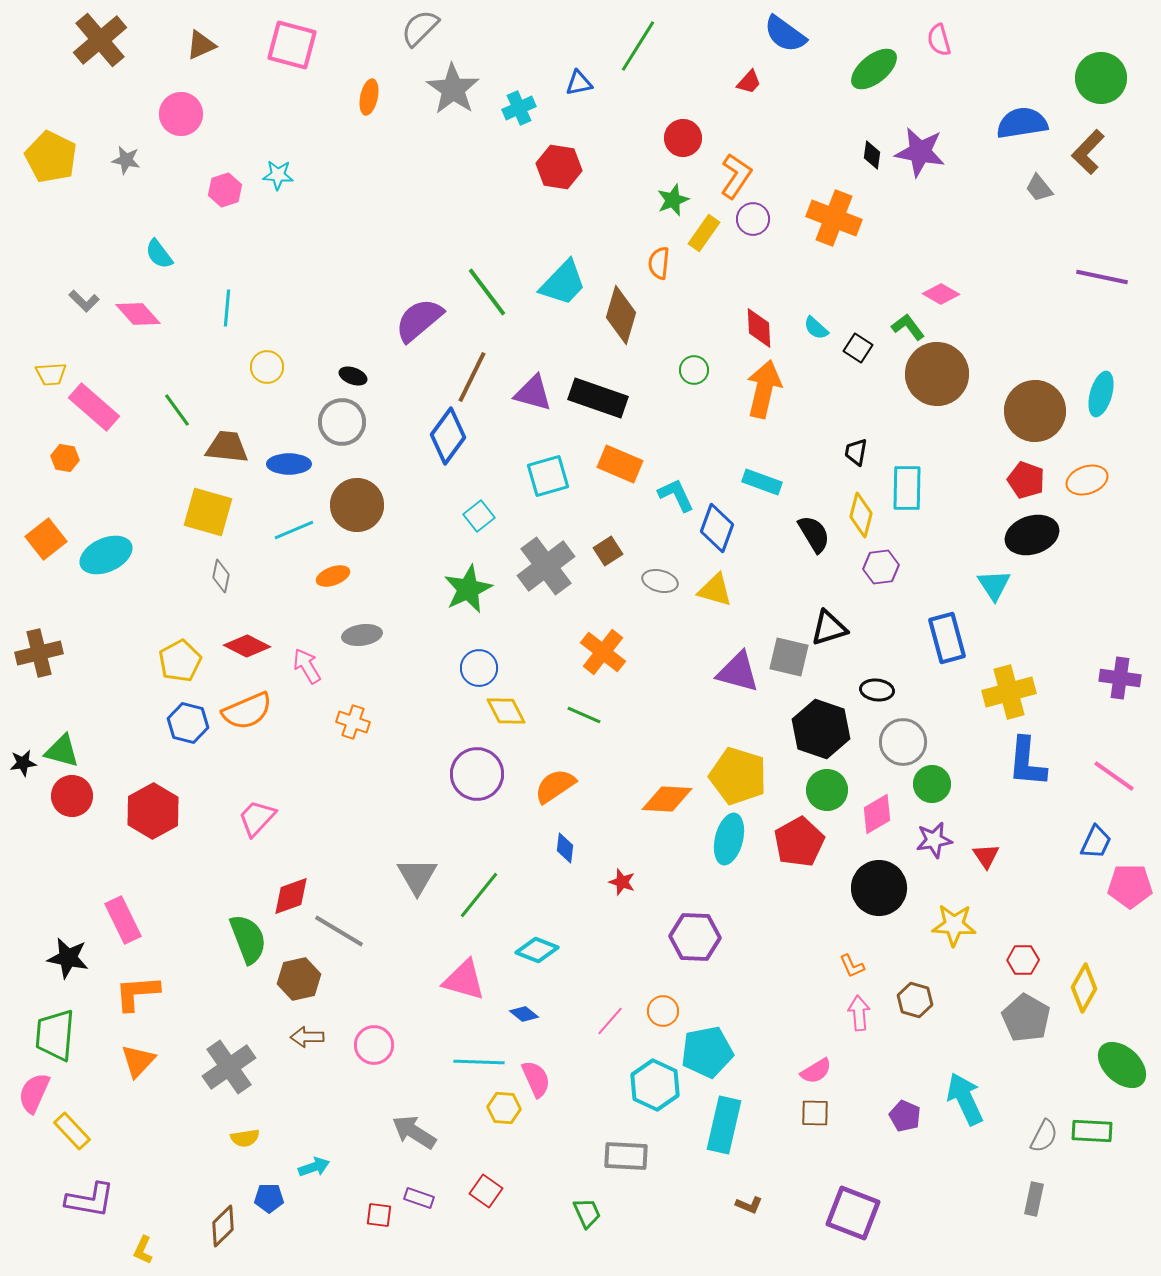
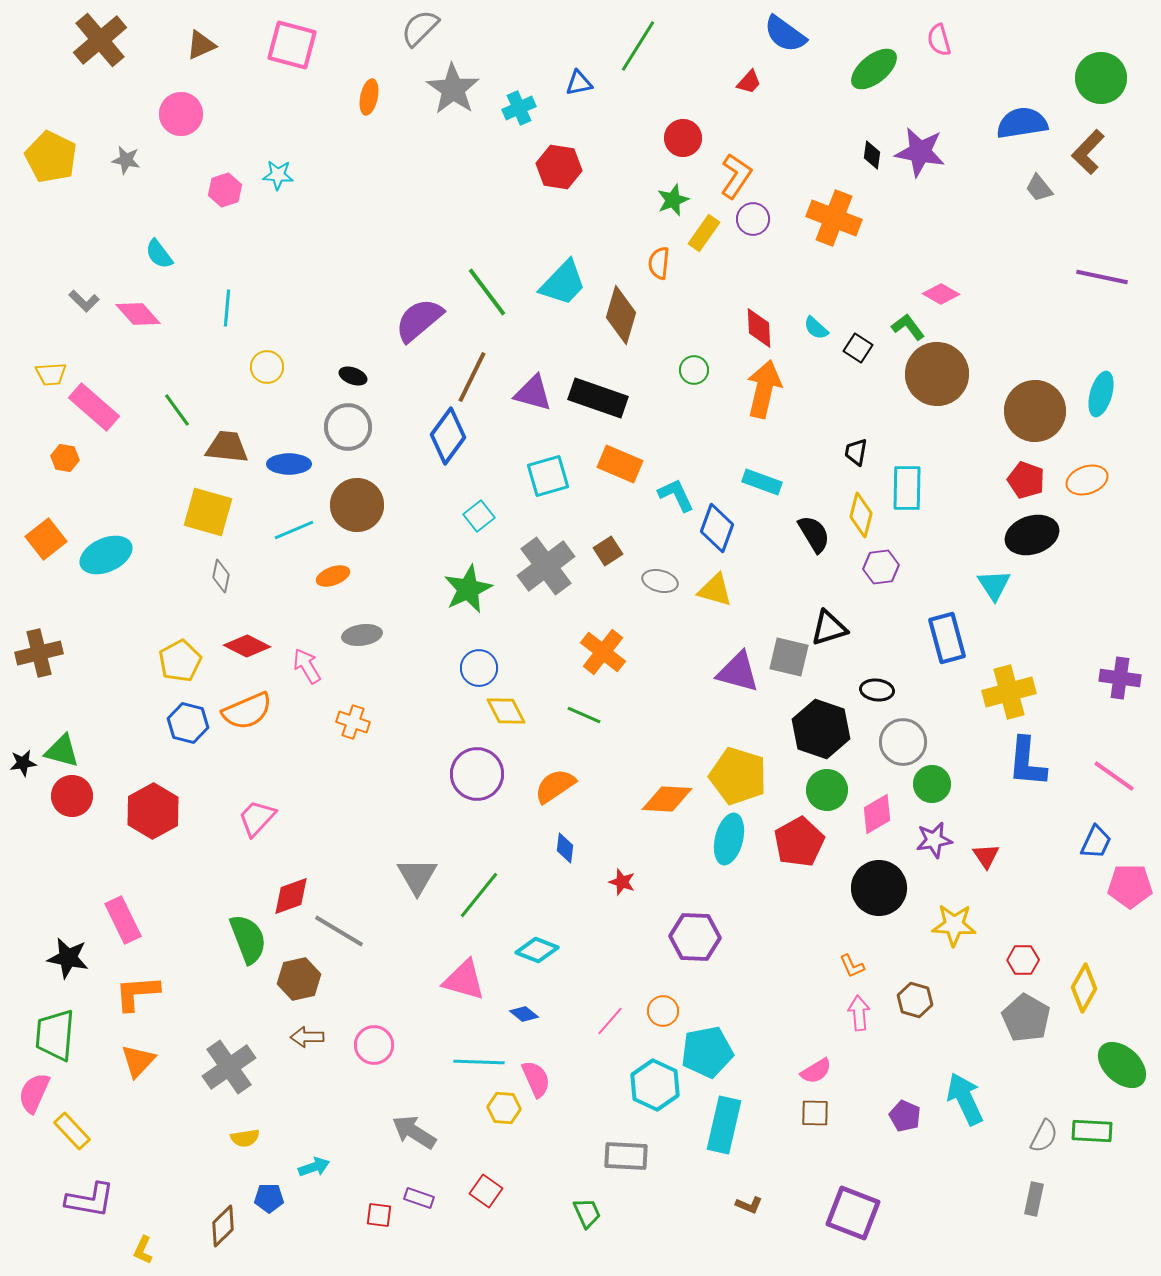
gray circle at (342, 422): moved 6 px right, 5 px down
